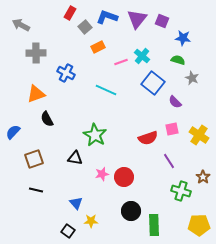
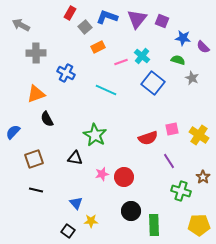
purple semicircle: moved 28 px right, 55 px up
